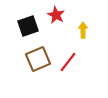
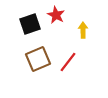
black square: moved 2 px right, 2 px up
